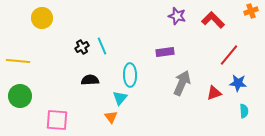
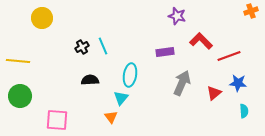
red L-shape: moved 12 px left, 21 px down
cyan line: moved 1 px right
red line: moved 1 px down; rotated 30 degrees clockwise
cyan ellipse: rotated 10 degrees clockwise
red triangle: rotated 21 degrees counterclockwise
cyan triangle: moved 1 px right
